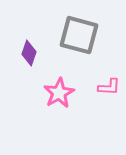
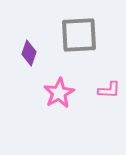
gray square: rotated 18 degrees counterclockwise
pink L-shape: moved 3 px down
